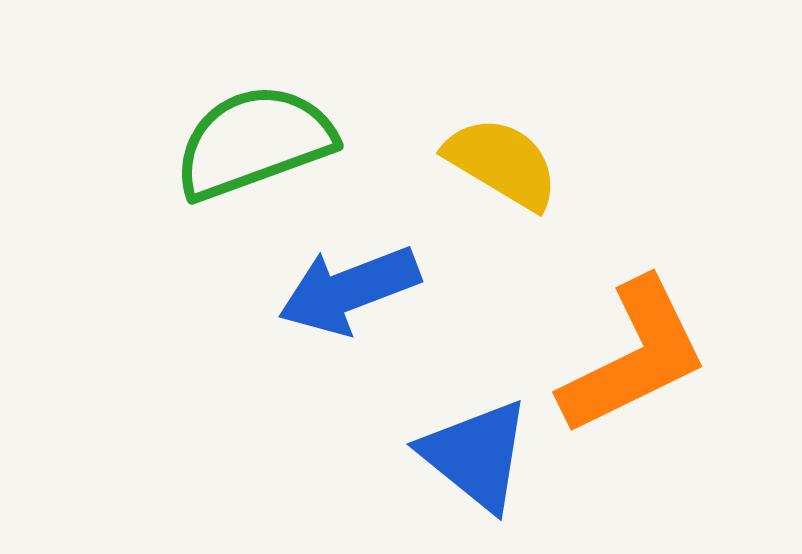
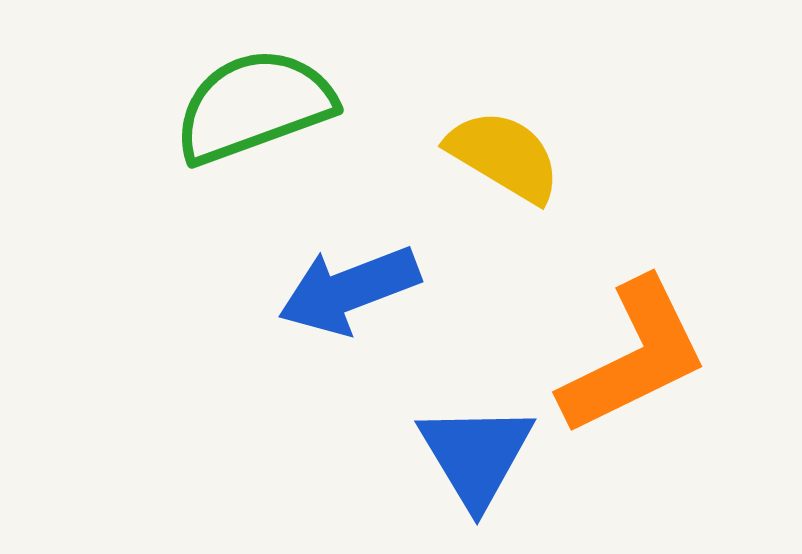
green semicircle: moved 36 px up
yellow semicircle: moved 2 px right, 7 px up
blue triangle: rotated 20 degrees clockwise
